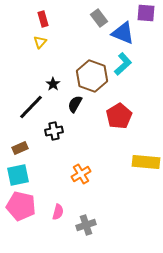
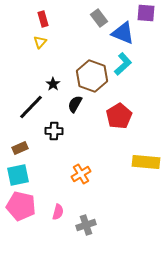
black cross: rotated 12 degrees clockwise
